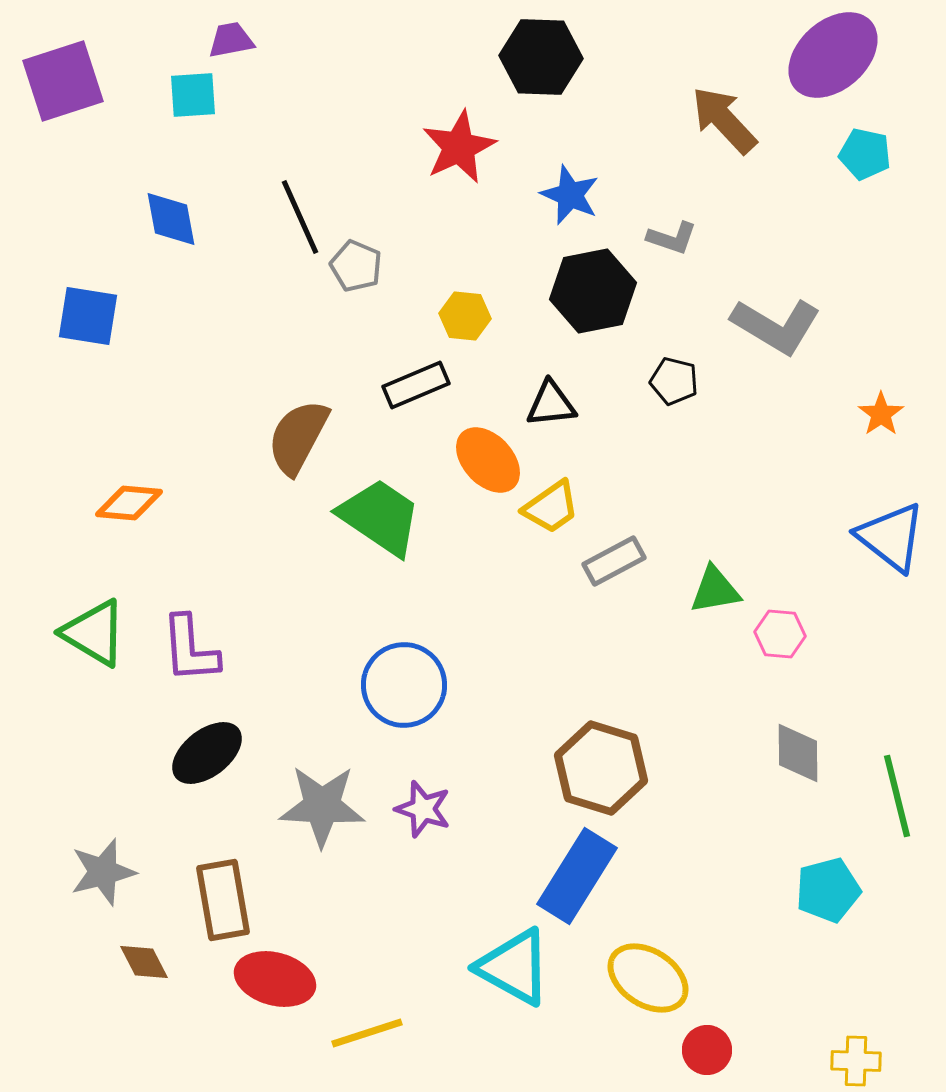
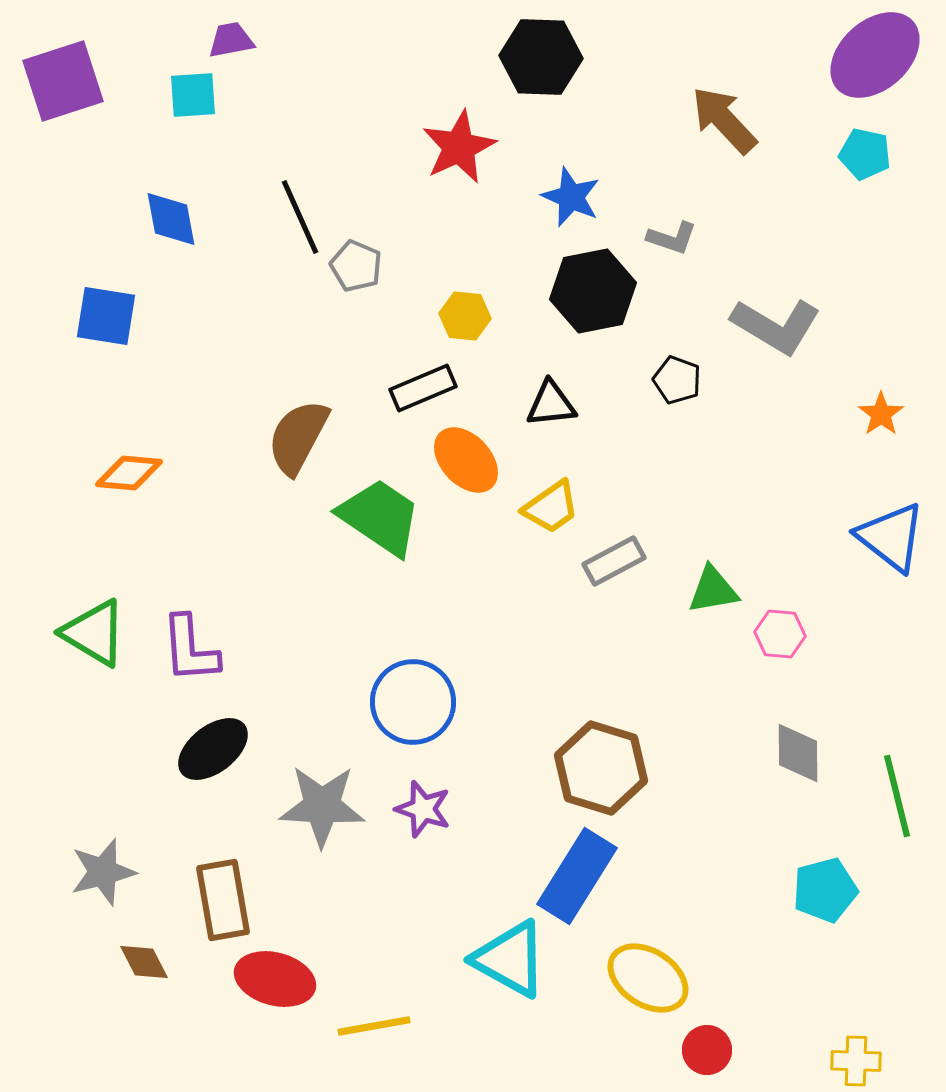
purple ellipse at (833, 55): moved 42 px right
blue star at (570, 195): moved 1 px right, 2 px down
blue square at (88, 316): moved 18 px right
black pentagon at (674, 381): moved 3 px right, 1 px up; rotated 6 degrees clockwise
black rectangle at (416, 385): moved 7 px right, 3 px down
orange ellipse at (488, 460): moved 22 px left
orange diamond at (129, 503): moved 30 px up
green triangle at (715, 590): moved 2 px left
blue circle at (404, 685): moved 9 px right, 17 px down
black ellipse at (207, 753): moved 6 px right, 4 px up
cyan pentagon at (828, 890): moved 3 px left
cyan triangle at (514, 967): moved 4 px left, 8 px up
yellow line at (367, 1033): moved 7 px right, 7 px up; rotated 8 degrees clockwise
